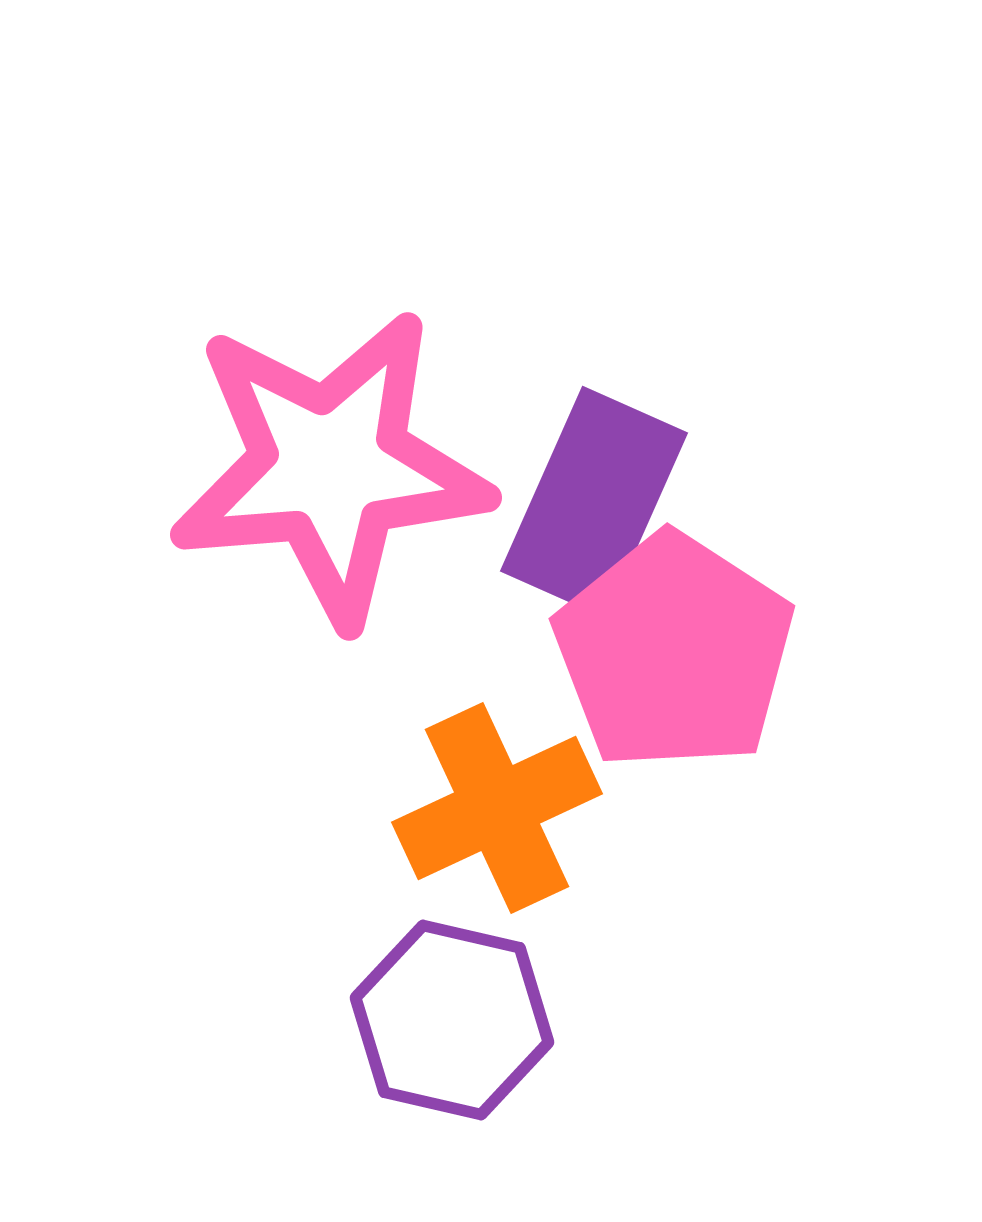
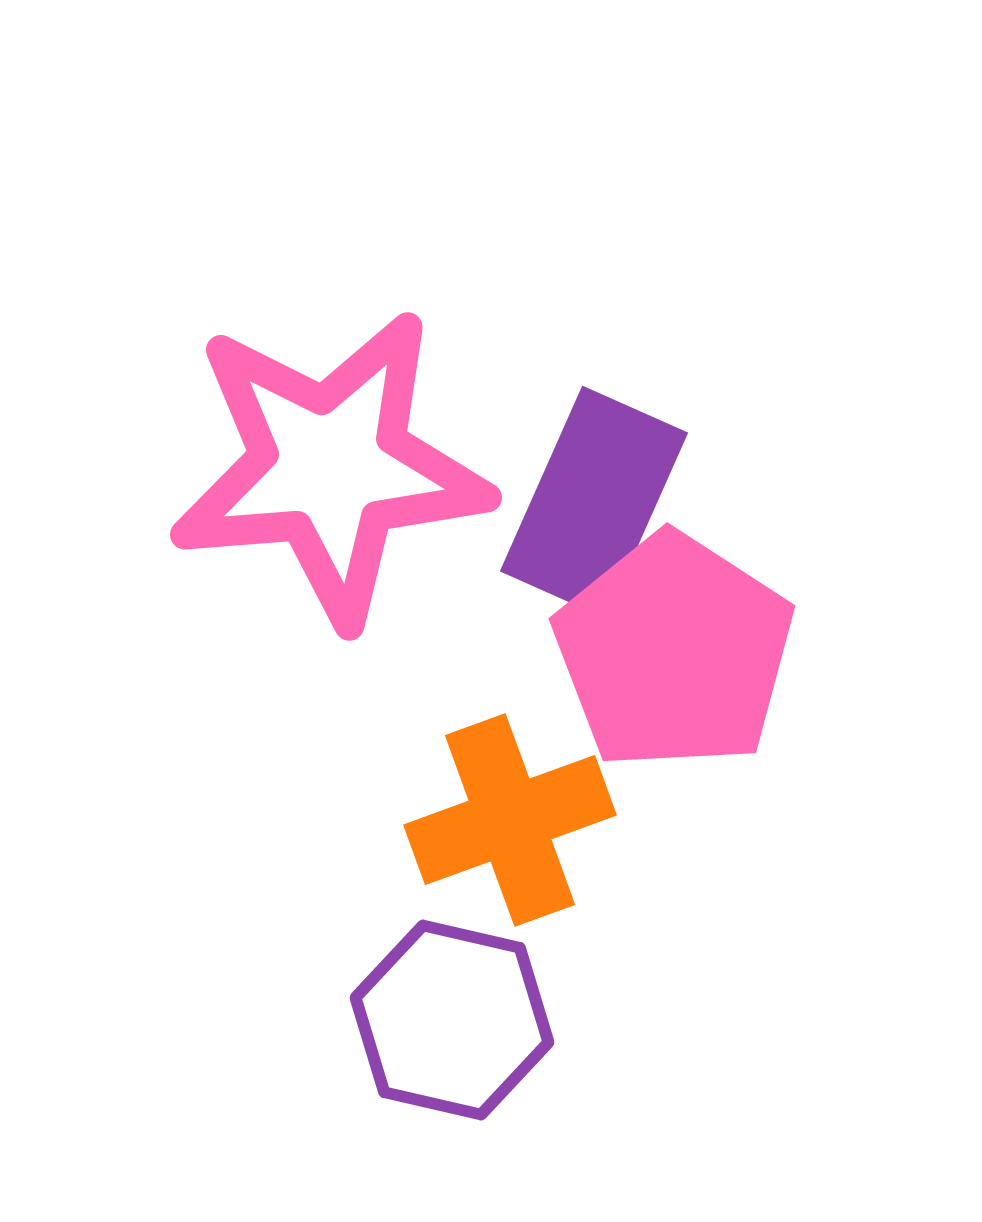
orange cross: moved 13 px right, 12 px down; rotated 5 degrees clockwise
